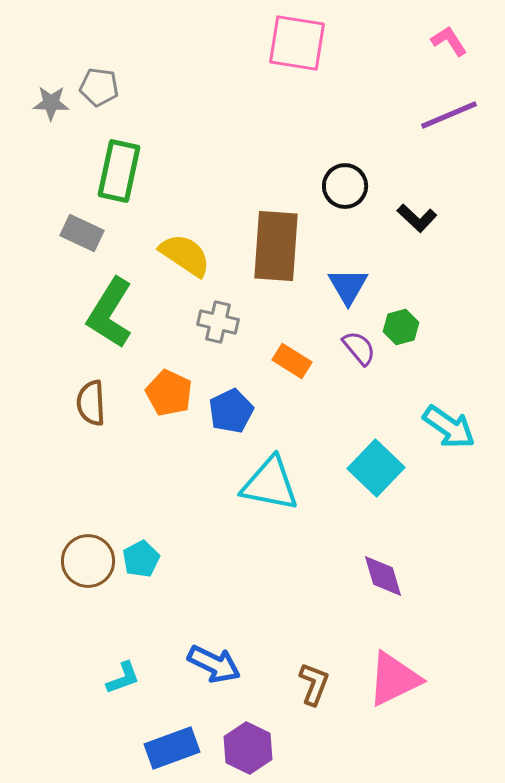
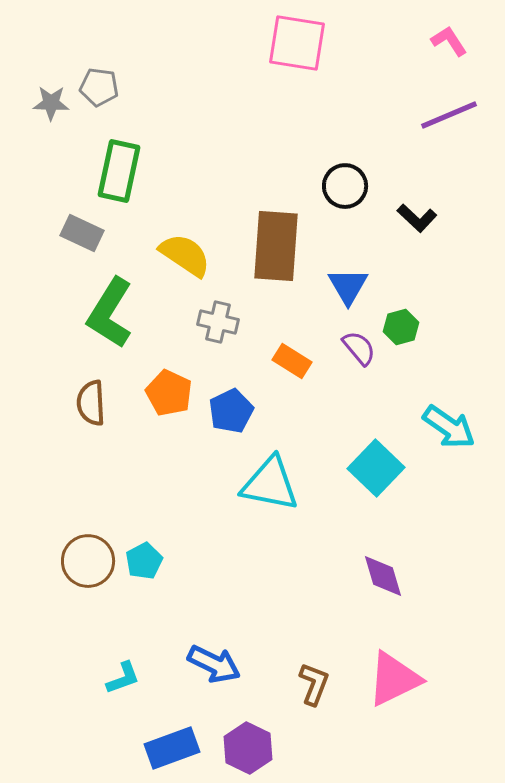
cyan pentagon: moved 3 px right, 2 px down
